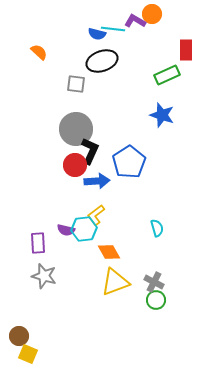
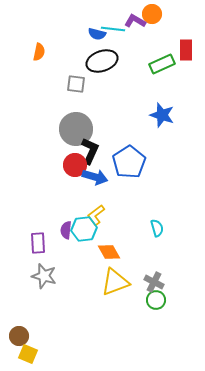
orange semicircle: rotated 60 degrees clockwise
green rectangle: moved 5 px left, 11 px up
blue arrow: moved 2 px left, 4 px up; rotated 20 degrees clockwise
purple semicircle: rotated 84 degrees clockwise
